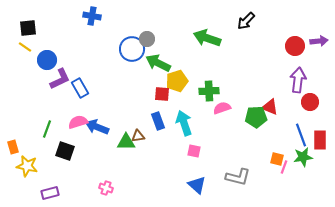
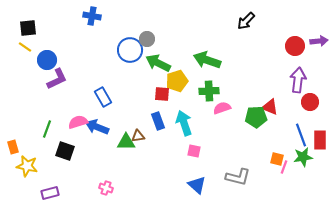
green arrow at (207, 38): moved 22 px down
blue circle at (132, 49): moved 2 px left, 1 px down
purple L-shape at (60, 79): moved 3 px left
blue rectangle at (80, 88): moved 23 px right, 9 px down
